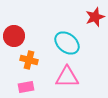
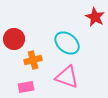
red star: rotated 24 degrees counterclockwise
red circle: moved 3 px down
orange cross: moved 4 px right; rotated 30 degrees counterclockwise
pink triangle: rotated 20 degrees clockwise
